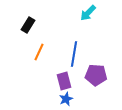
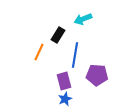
cyan arrow: moved 5 px left, 6 px down; rotated 24 degrees clockwise
black rectangle: moved 30 px right, 10 px down
blue line: moved 1 px right, 1 px down
purple pentagon: moved 1 px right
blue star: moved 1 px left
